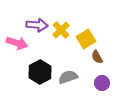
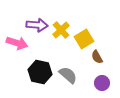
yellow square: moved 2 px left
black hexagon: rotated 20 degrees counterclockwise
gray semicircle: moved 2 px up; rotated 60 degrees clockwise
